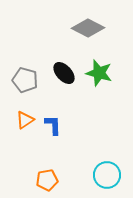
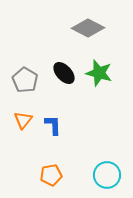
gray pentagon: rotated 15 degrees clockwise
orange triangle: moved 2 px left; rotated 18 degrees counterclockwise
orange pentagon: moved 4 px right, 5 px up
